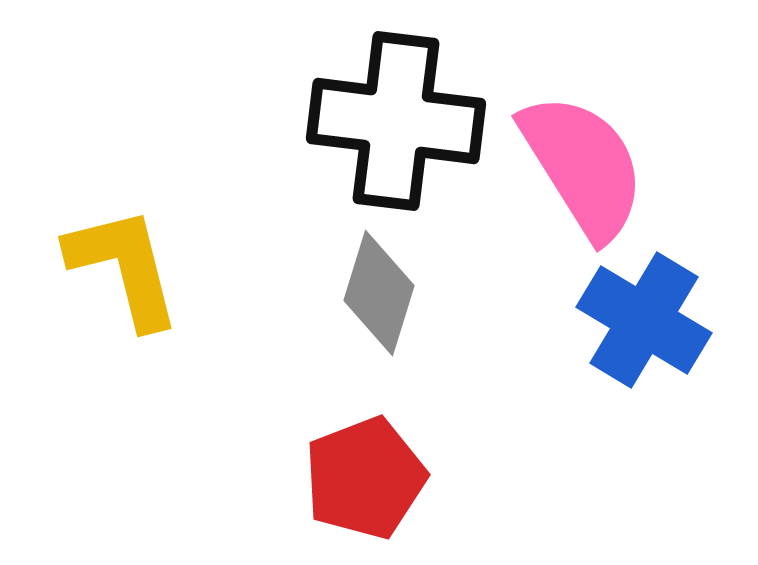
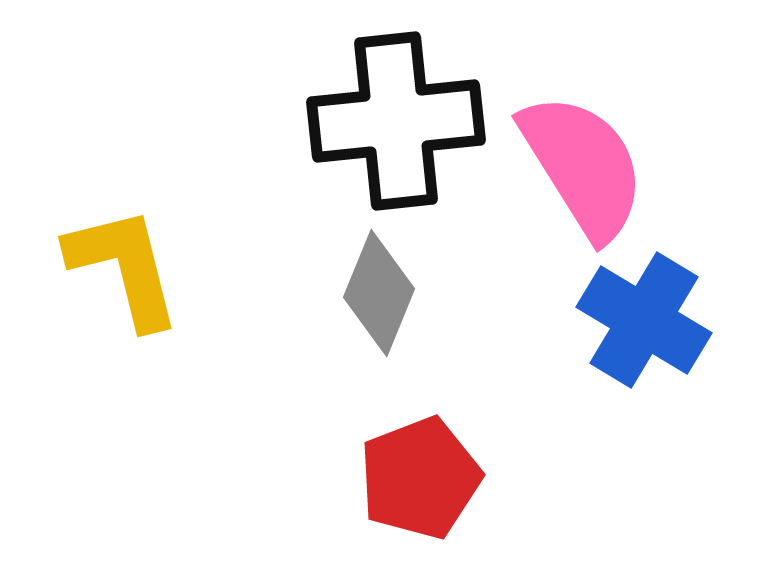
black cross: rotated 13 degrees counterclockwise
gray diamond: rotated 5 degrees clockwise
red pentagon: moved 55 px right
